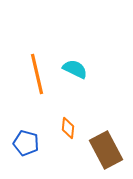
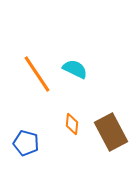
orange line: rotated 21 degrees counterclockwise
orange diamond: moved 4 px right, 4 px up
brown rectangle: moved 5 px right, 18 px up
